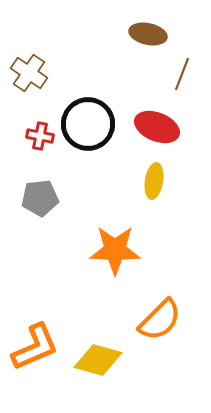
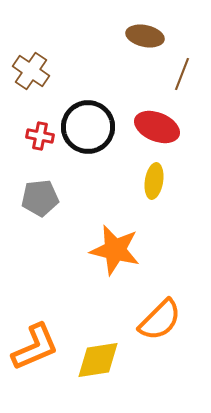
brown ellipse: moved 3 px left, 2 px down
brown cross: moved 2 px right, 2 px up
black circle: moved 3 px down
orange star: rotated 12 degrees clockwise
yellow diamond: rotated 24 degrees counterclockwise
